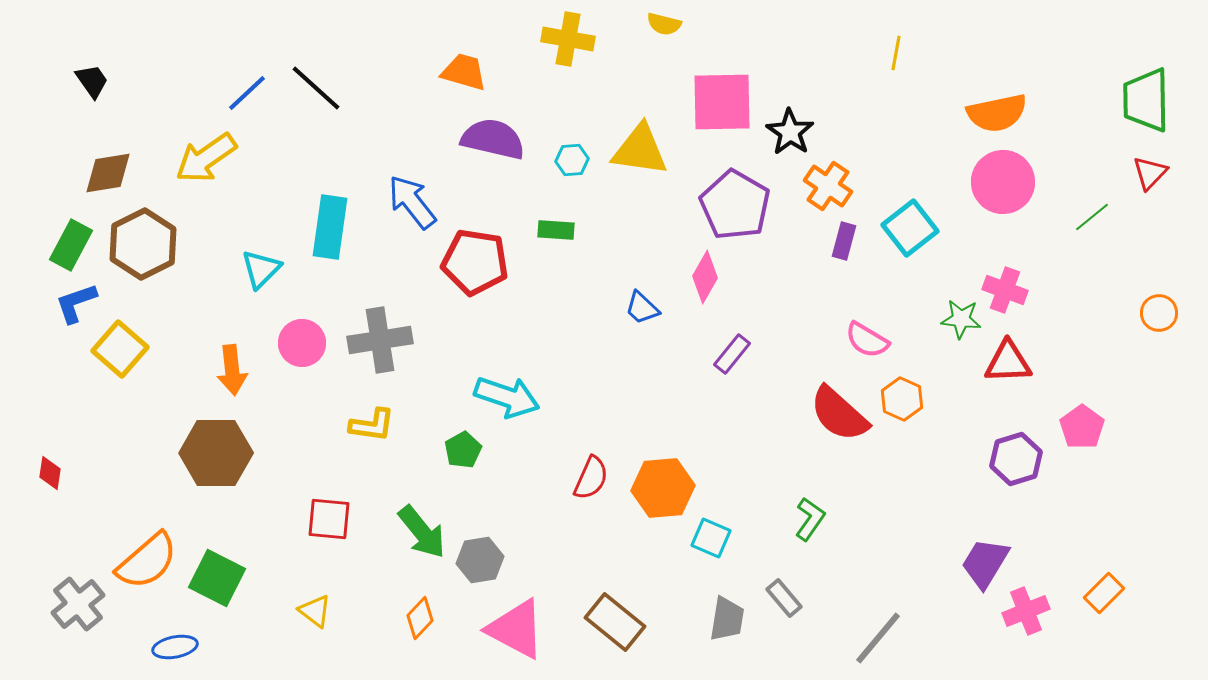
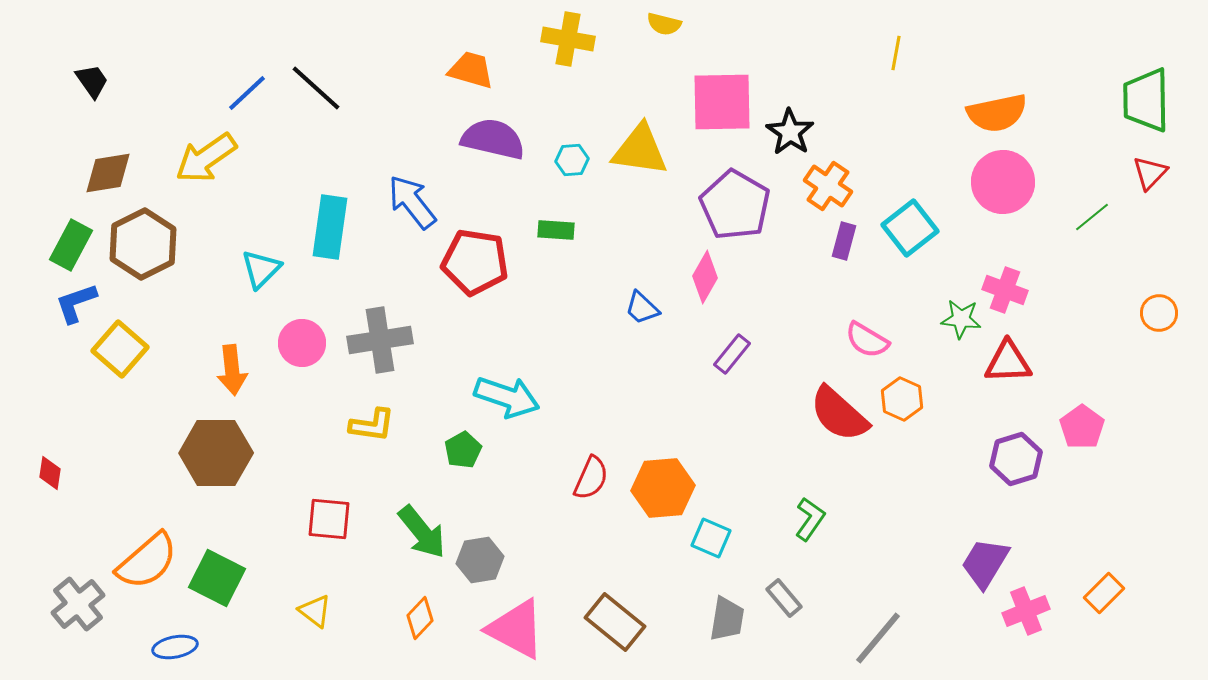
orange trapezoid at (464, 72): moved 7 px right, 2 px up
